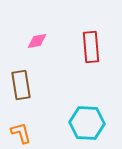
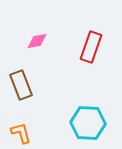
red rectangle: rotated 24 degrees clockwise
brown rectangle: rotated 12 degrees counterclockwise
cyan hexagon: moved 1 px right
